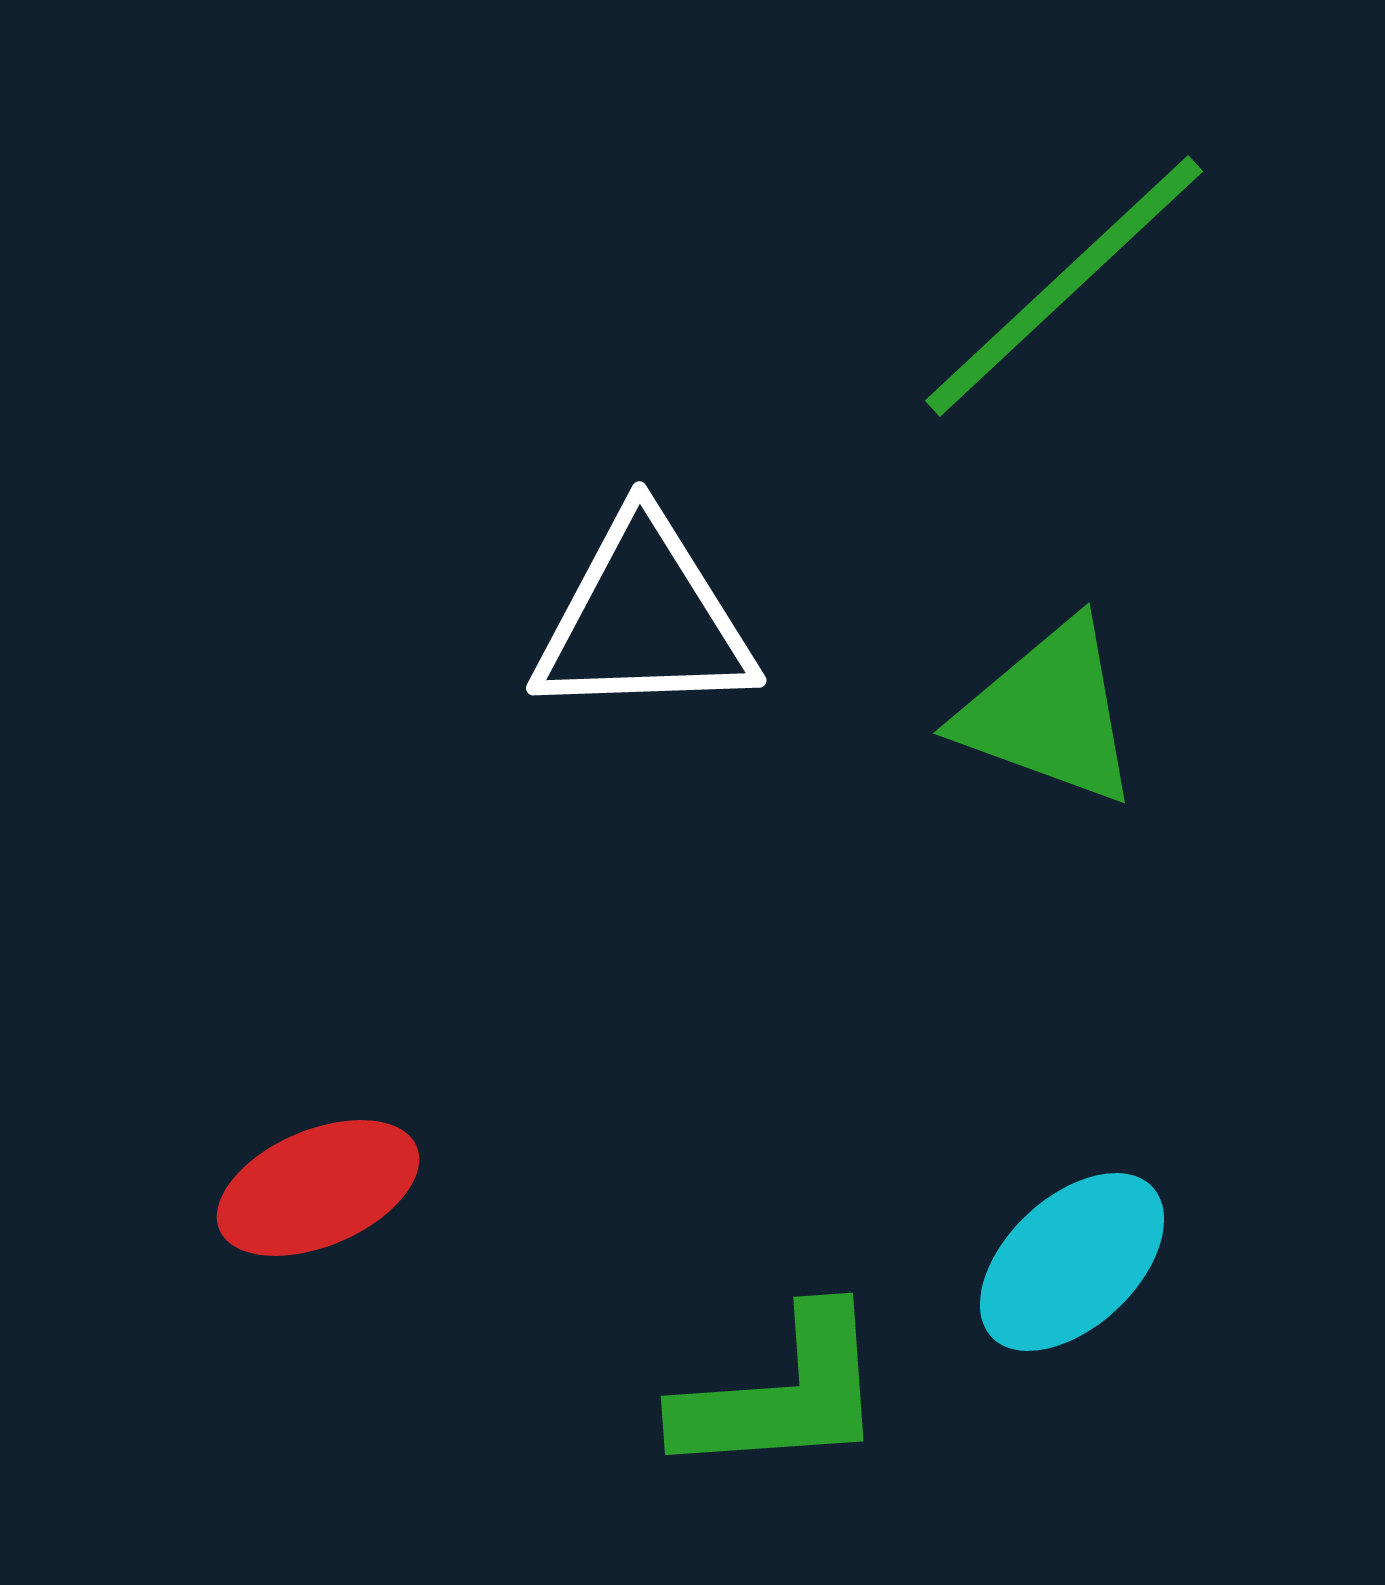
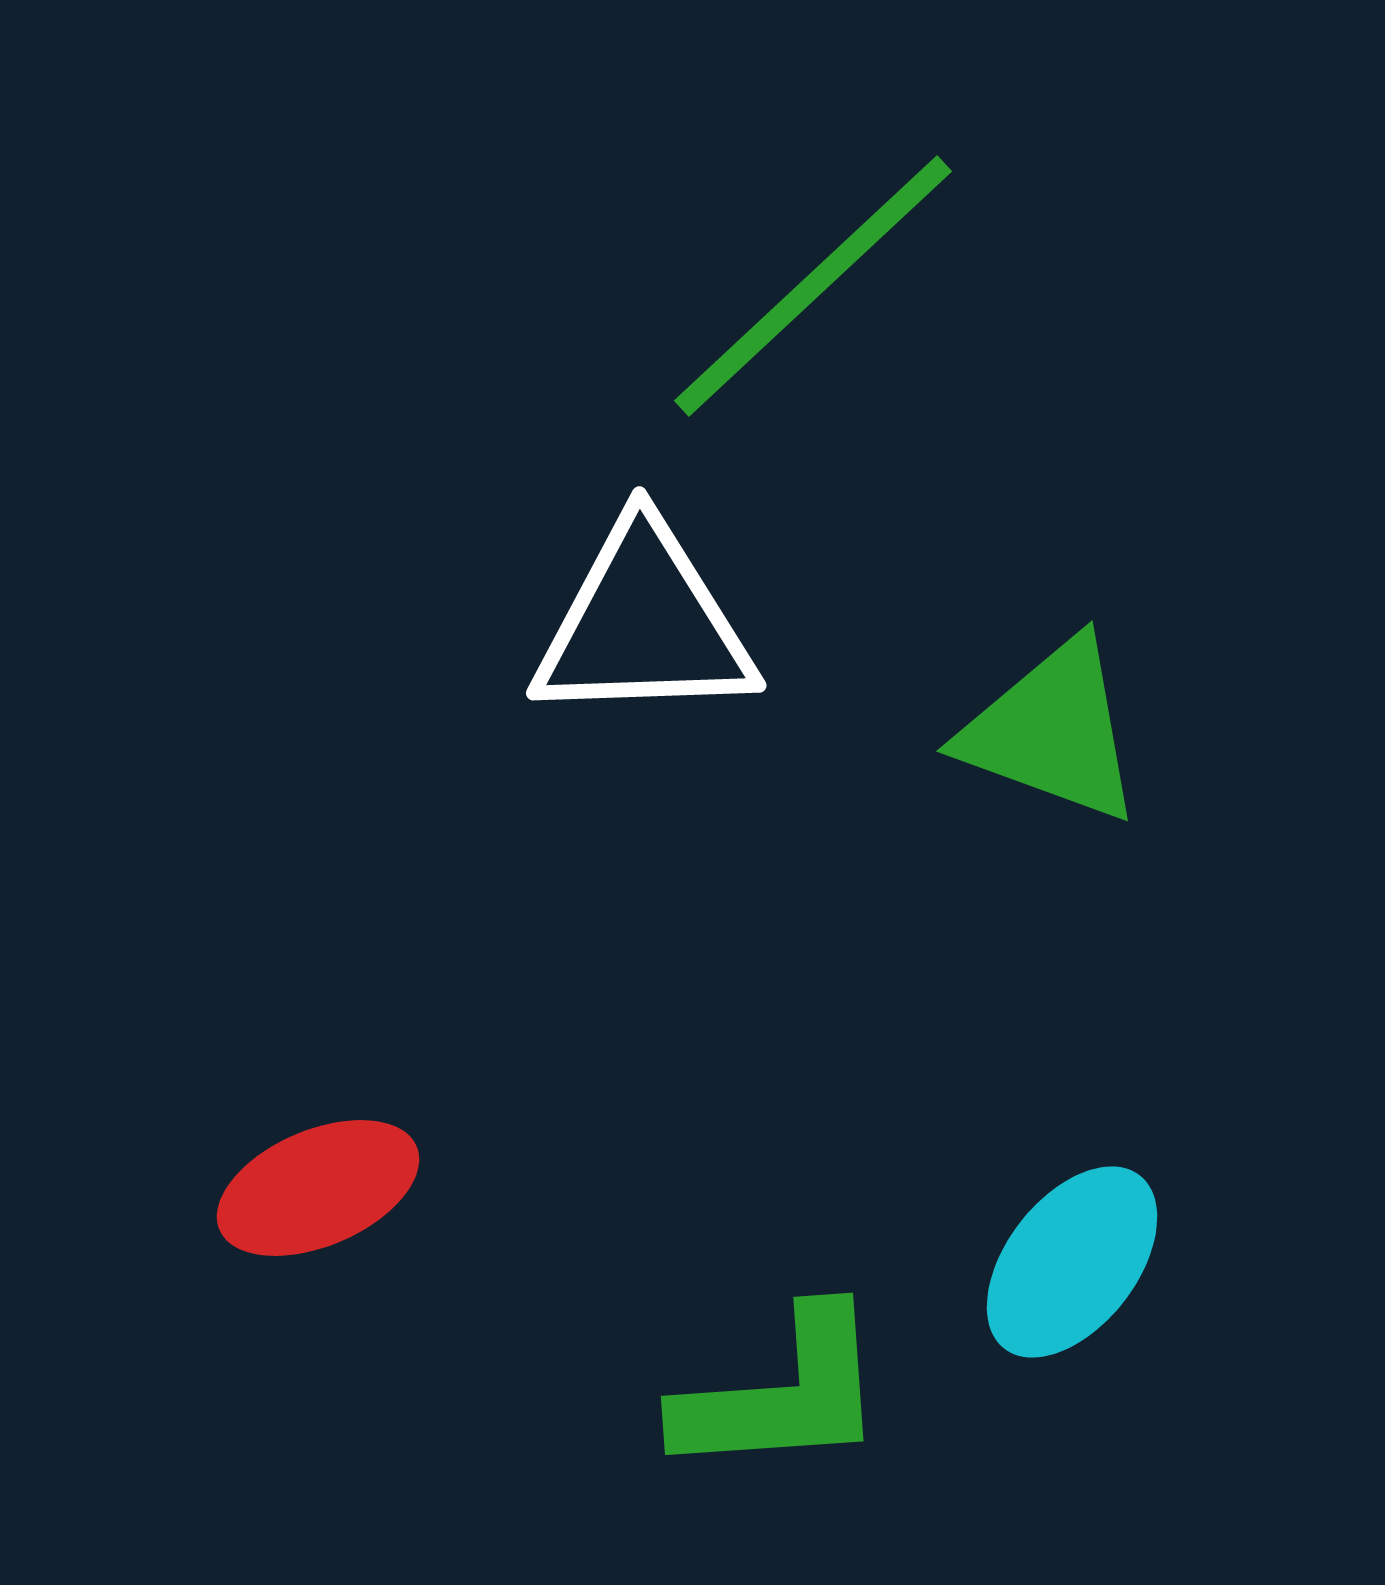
green line: moved 251 px left
white triangle: moved 5 px down
green triangle: moved 3 px right, 18 px down
cyan ellipse: rotated 9 degrees counterclockwise
